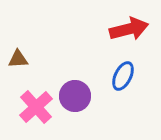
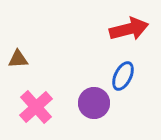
purple circle: moved 19 px right, 7 px down
